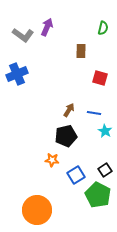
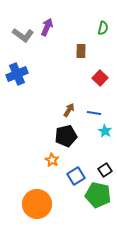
red square: rotated 28 degrees clockwise
orange star: rotated 24 degrees clockwise
blue square: moved 1 px down
green pentagon: rotated 15 degrees counterclockwise
orange circle: moved 6 px up
